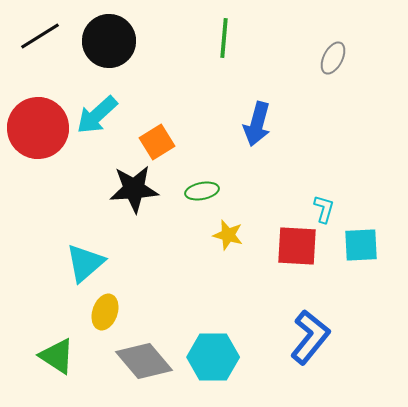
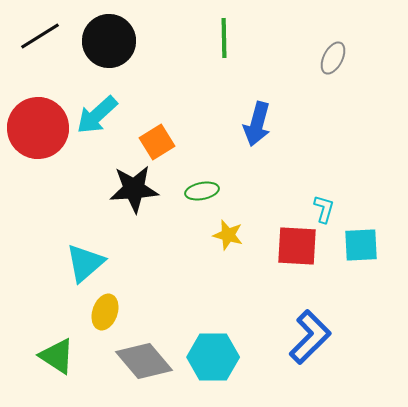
green line: rotated 6 degrees counterclockwise
blue L-shape: rotated 6 degrees clockwise
